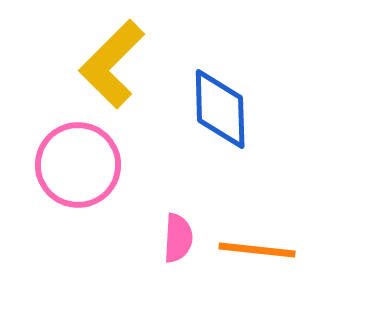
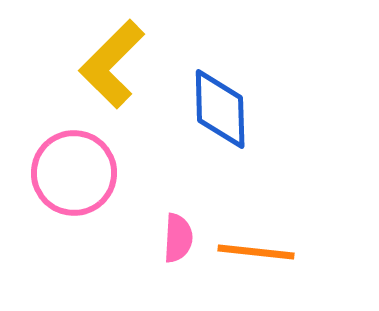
pink circle: moved 4 px left, 8 px down
orange line: moved 1 px left, 2 px down
